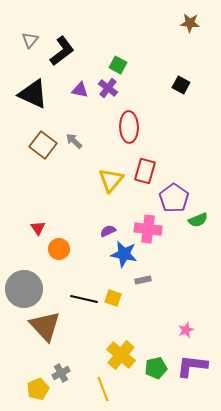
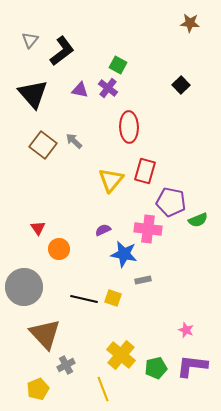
black square: rotated 18 degrees clockwise
black triangle: rotated 24 degrees clockwise
purple pentagon: moved 3 px left, 4 px down; rotated 24 degrees counterclockwise
purple semicircle: moved 5 px left, 1 px up
gray circle: moved 2 px up
brown triangle: moved 8 px down
pink star: rotated 28 degrees counterclockwise
gray cross: moved 5 px right, 8 px up
